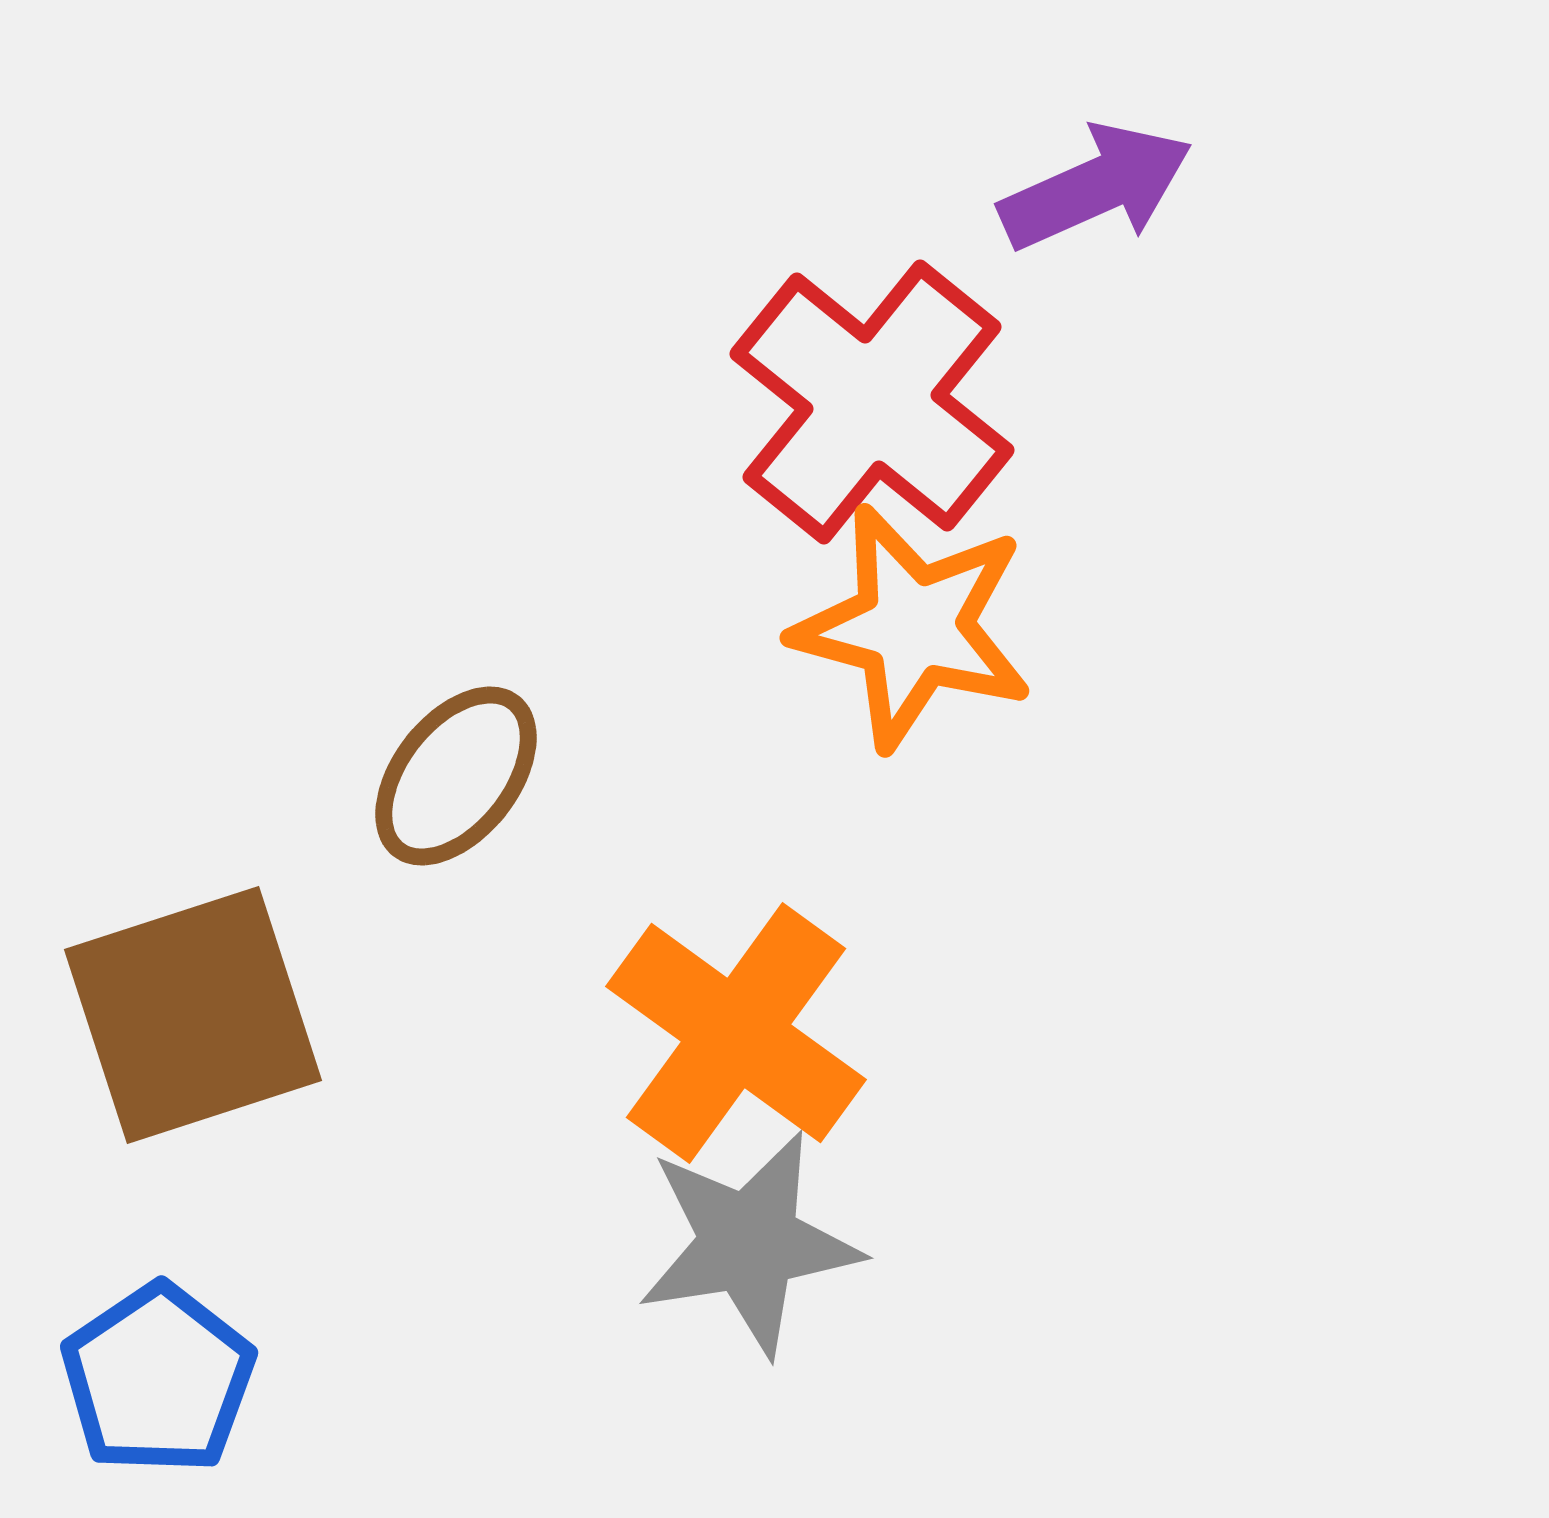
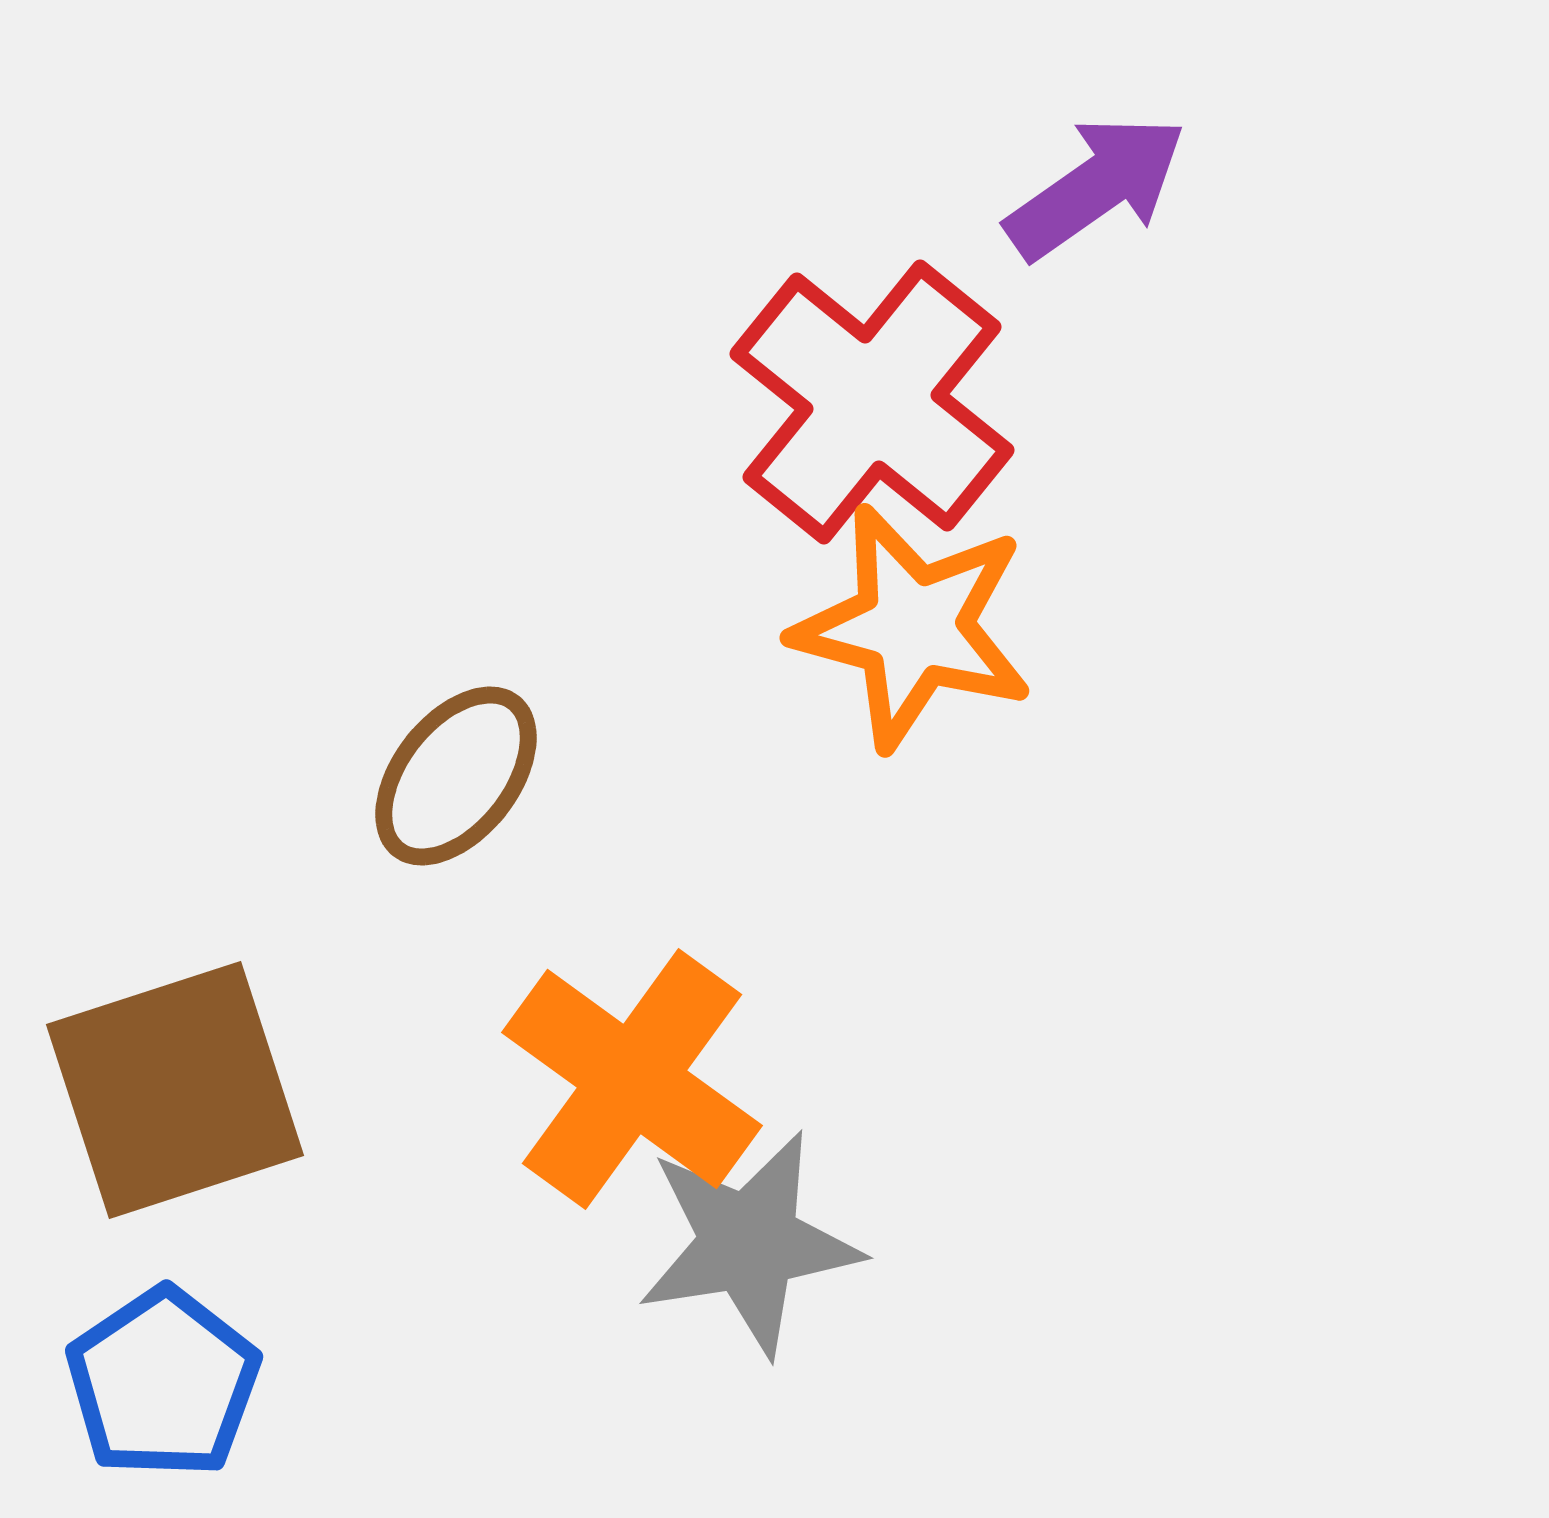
purple arrow: rotated 11 degrees counterclockwise
brown square: moved 18 px left, 75 px down
orange cross: moved 104 px left, 46 px down
blue pentagon: moved 5 px right, 4 px down
